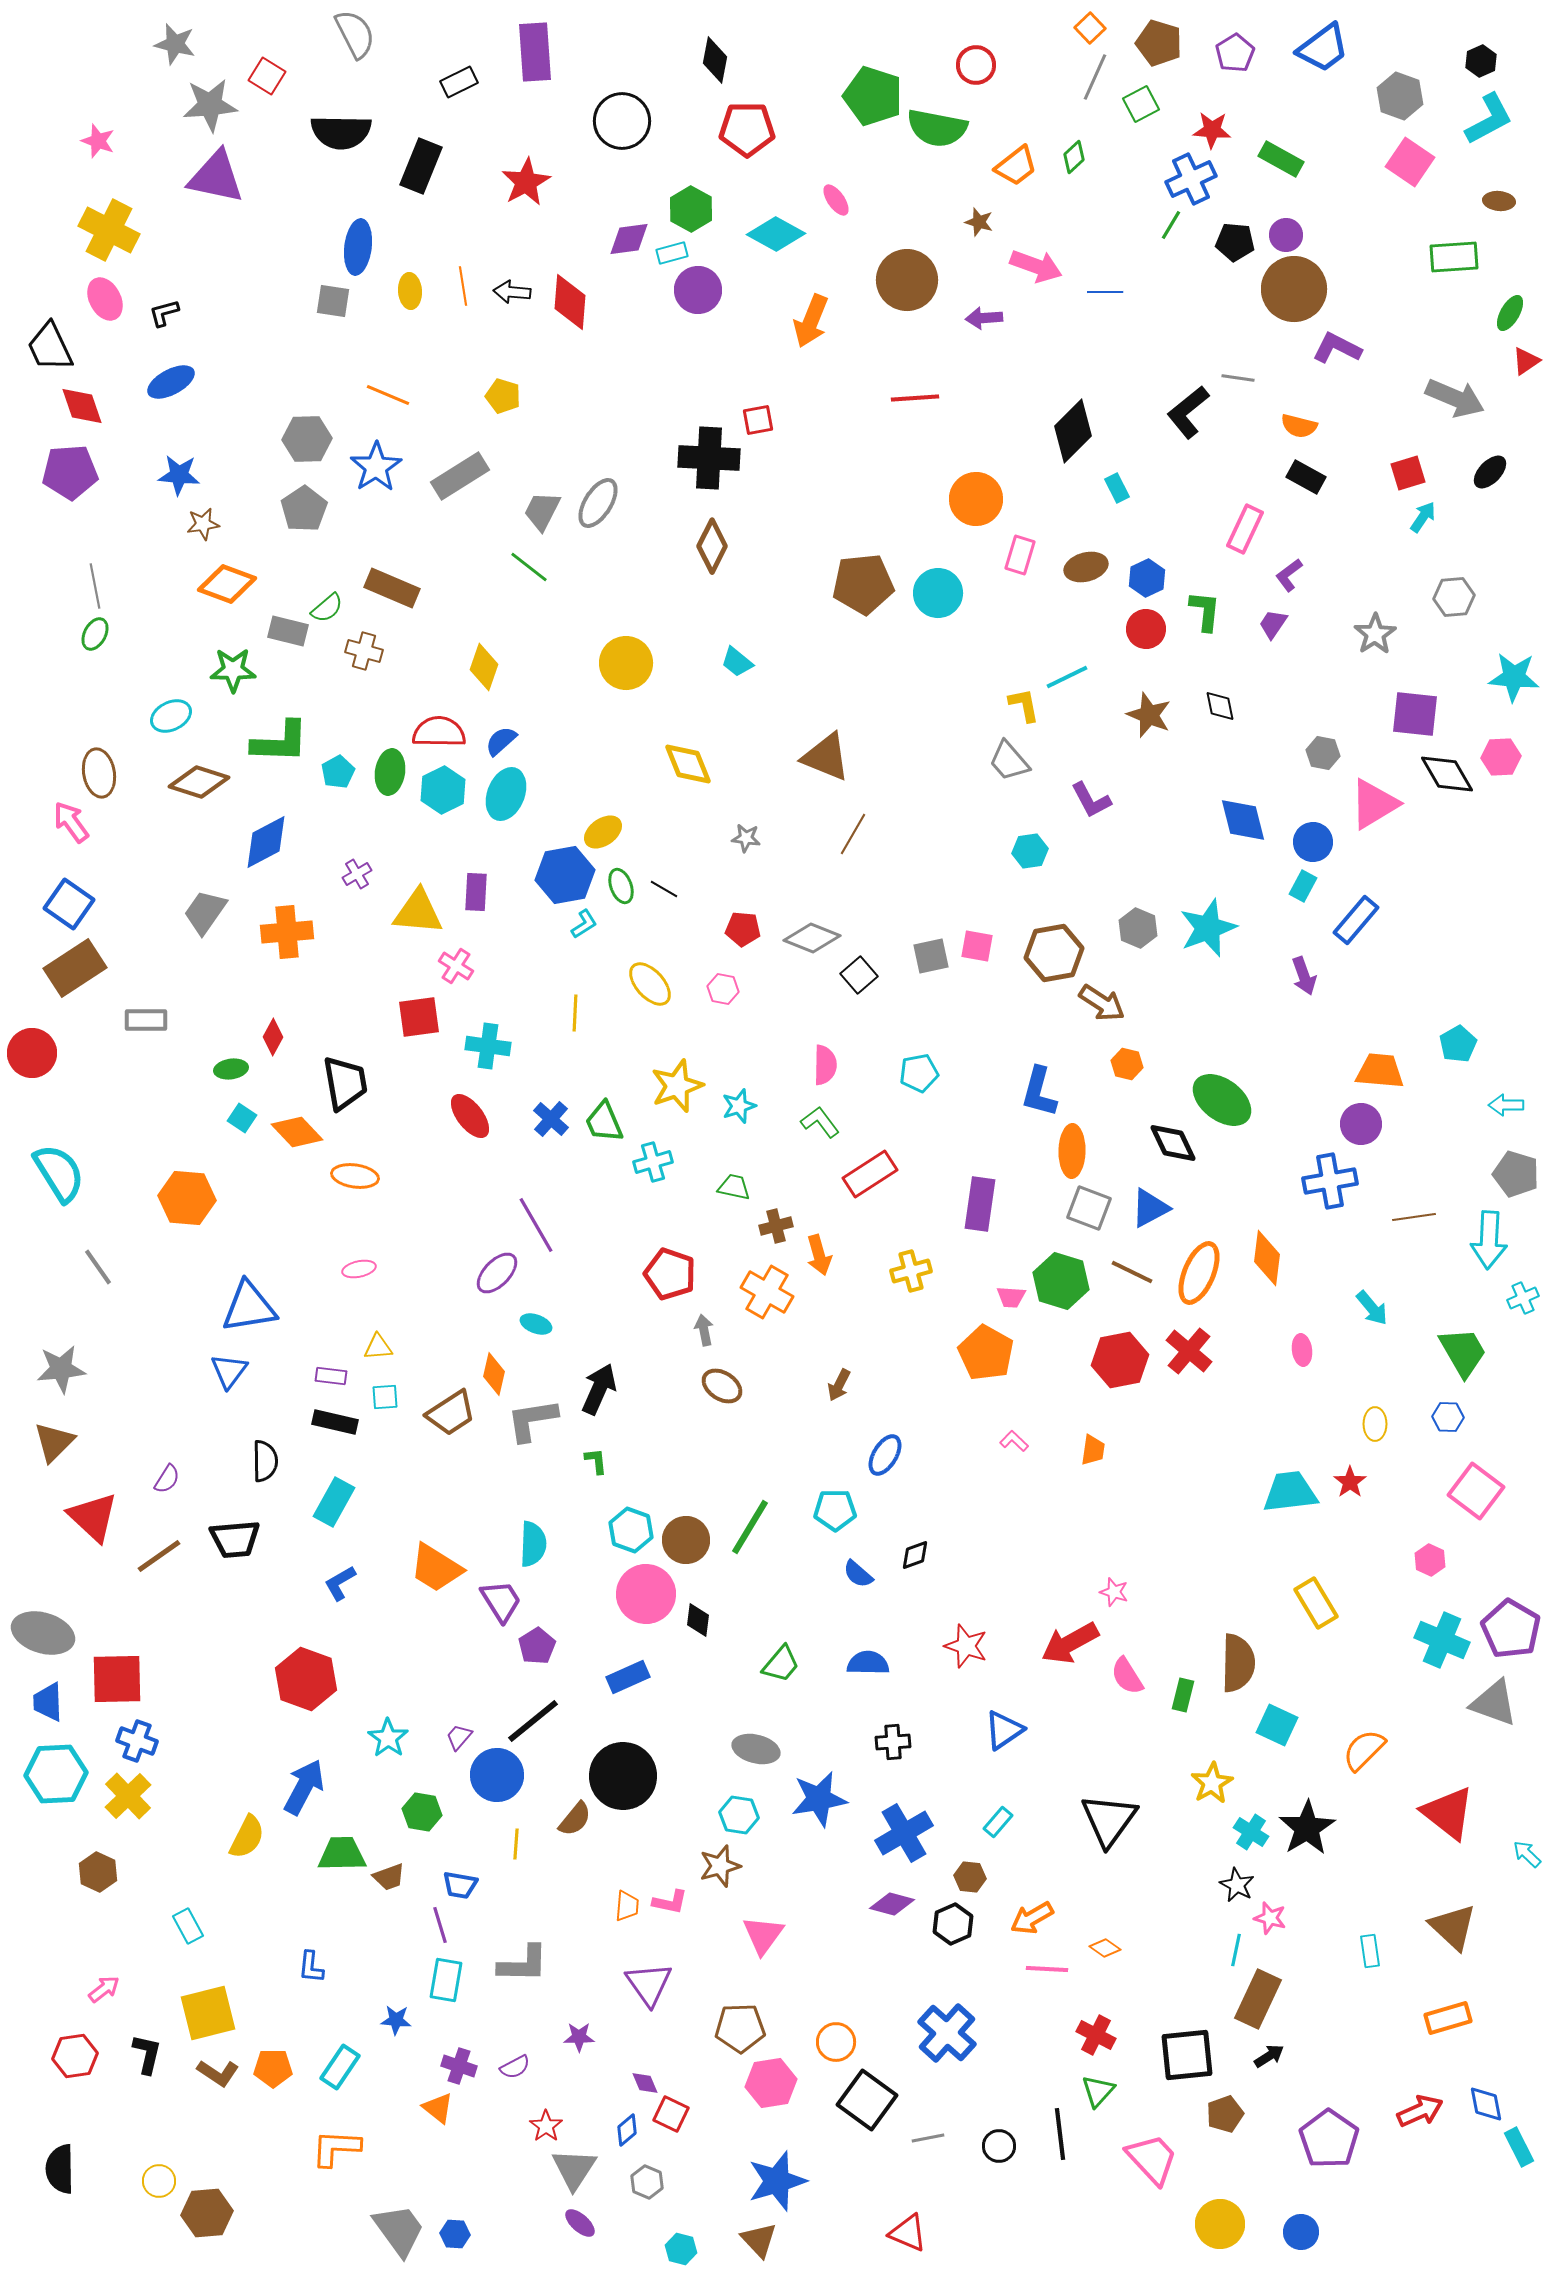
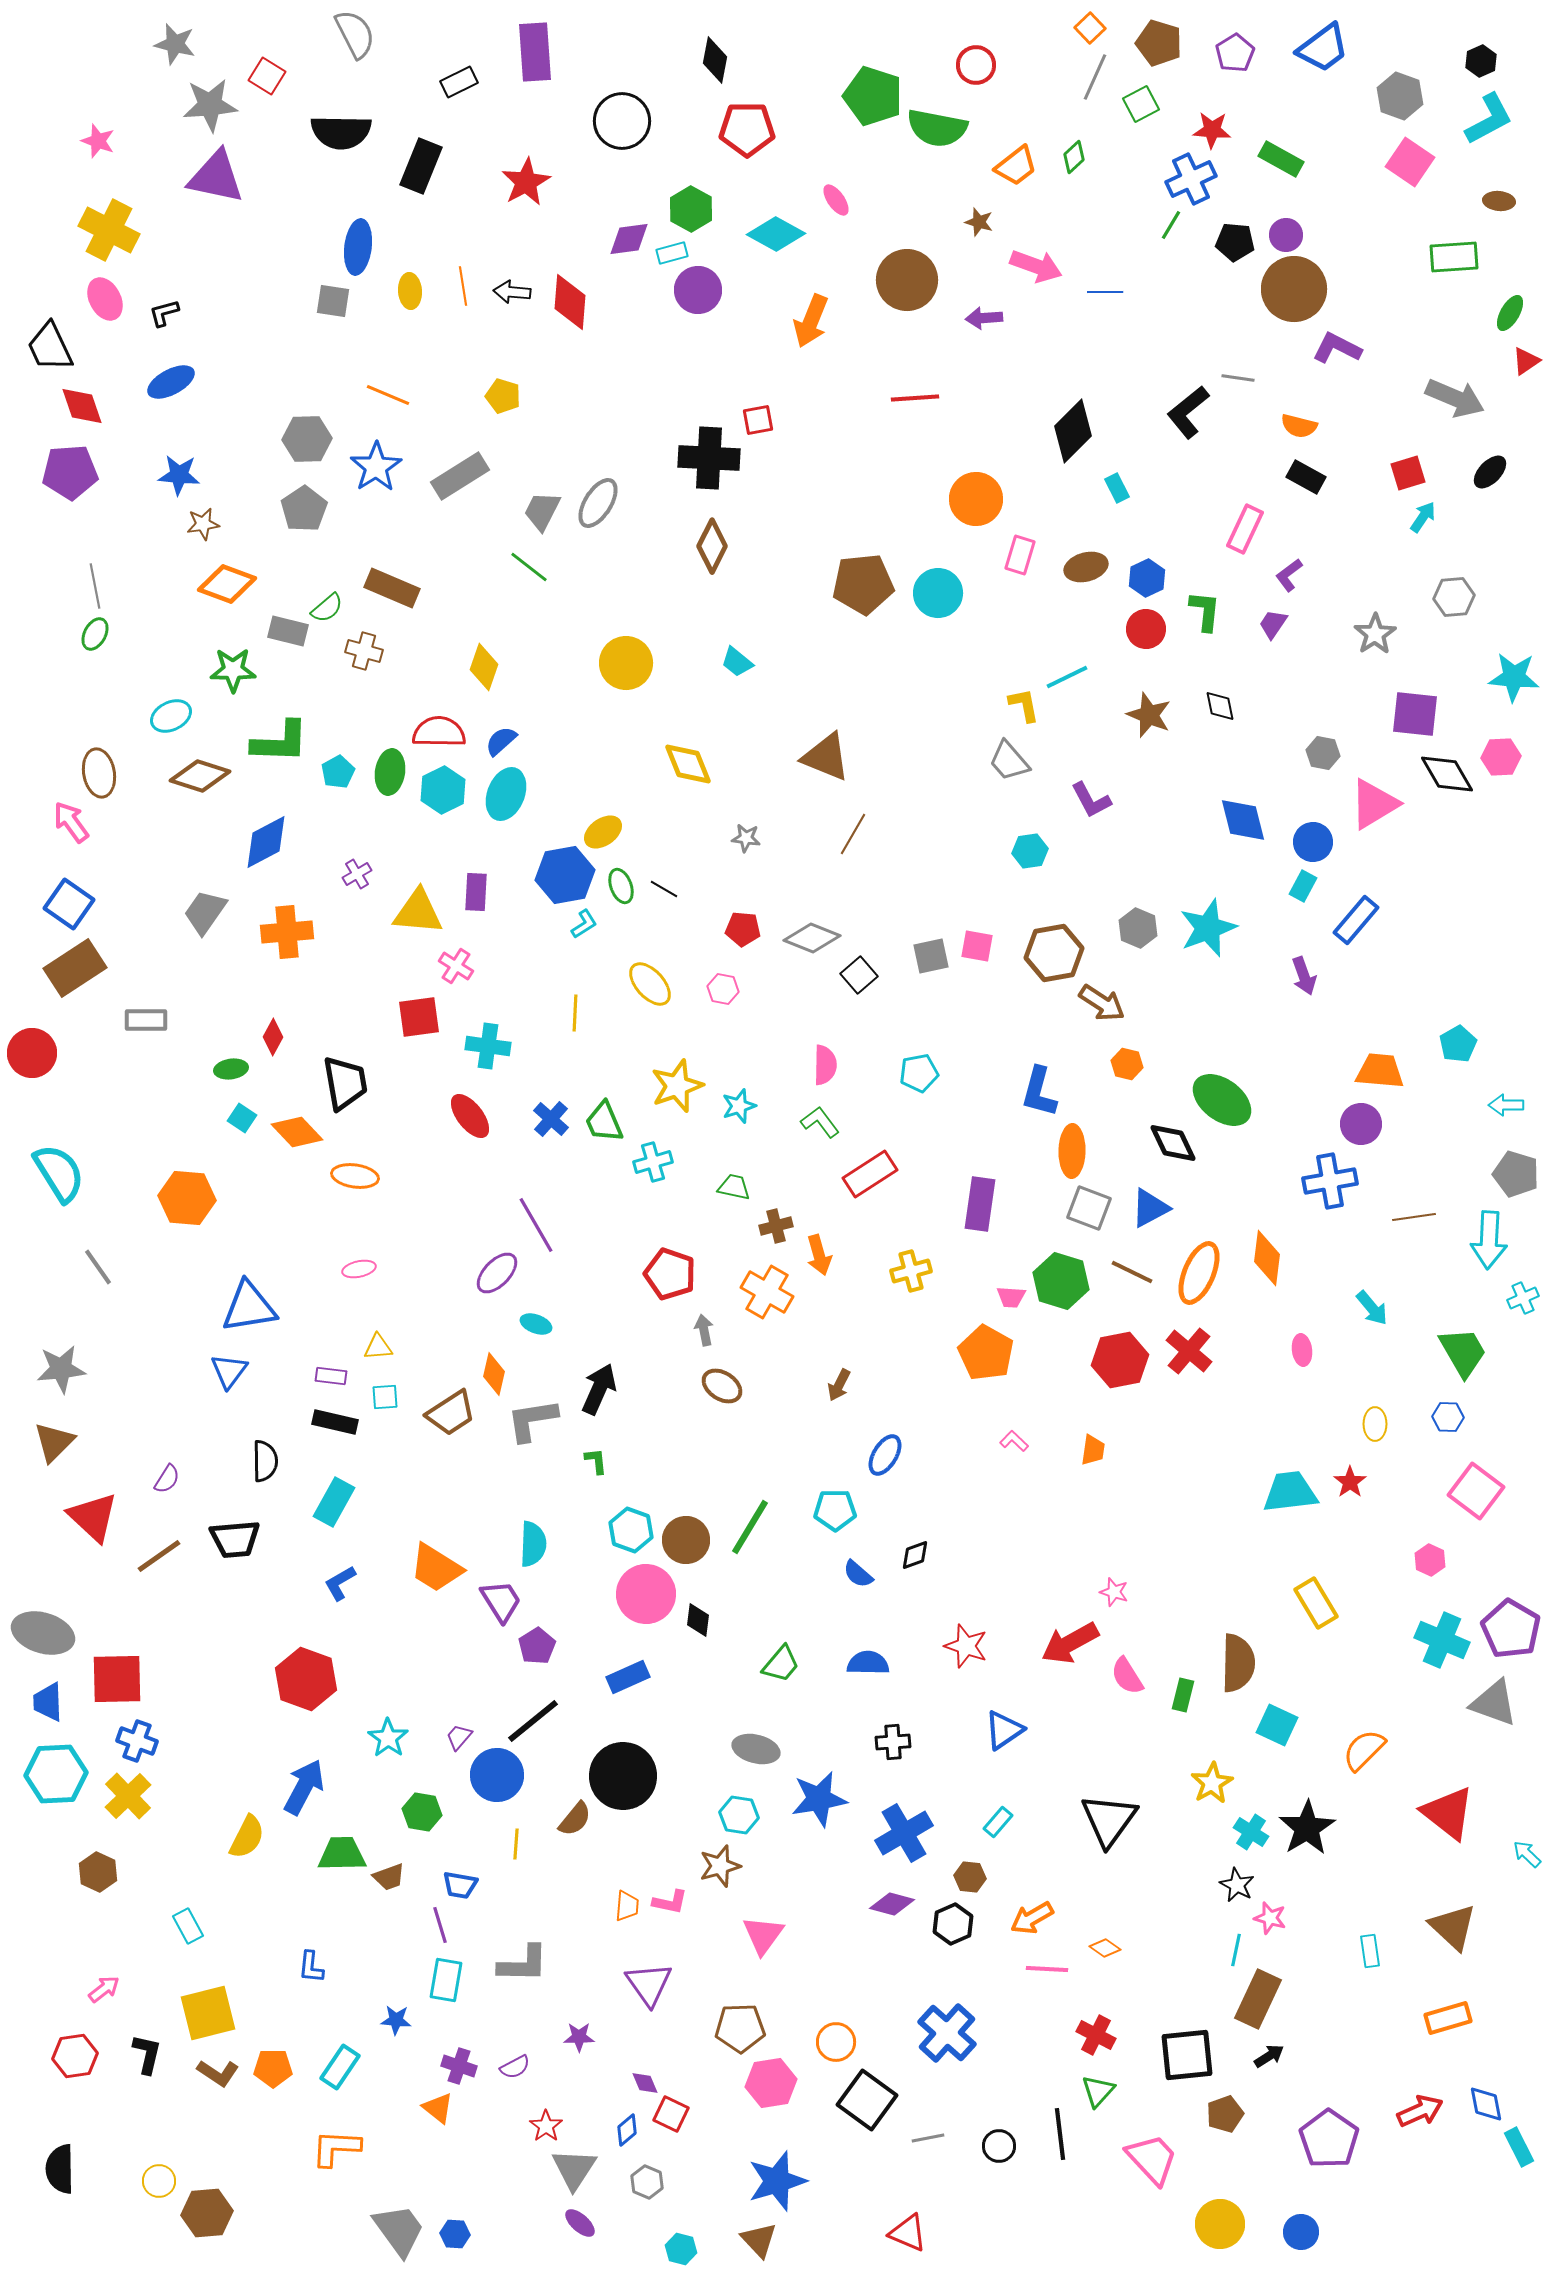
brown diamond at (199, 782): moved 1 px right, 6 px up
